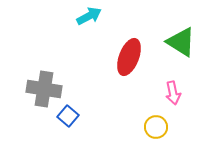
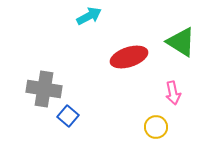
red ellipse: rotated 51 degrees clockwise
